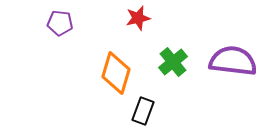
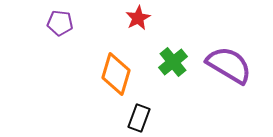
red star: rotated 15 degrees counterclockwise
purple semicircle: moved 4 px left, 4 px down; rotated 24 degrees clockwise
orange diamond: moved 1 px down
black rectangle: moved 4 px left, 7 px down
